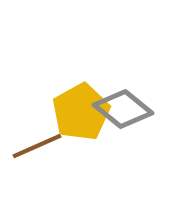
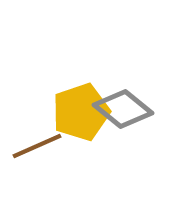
yellow pentagon: rotated 10 degrees clockwise
